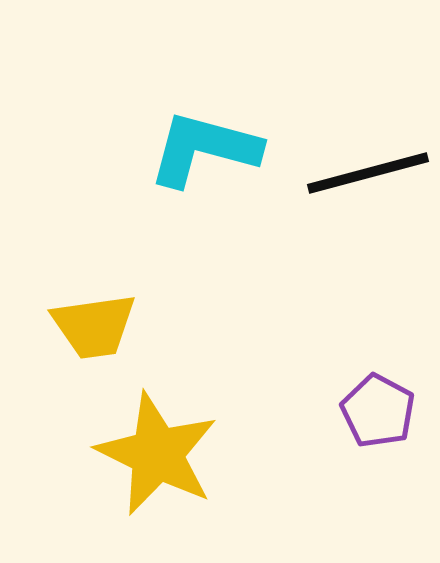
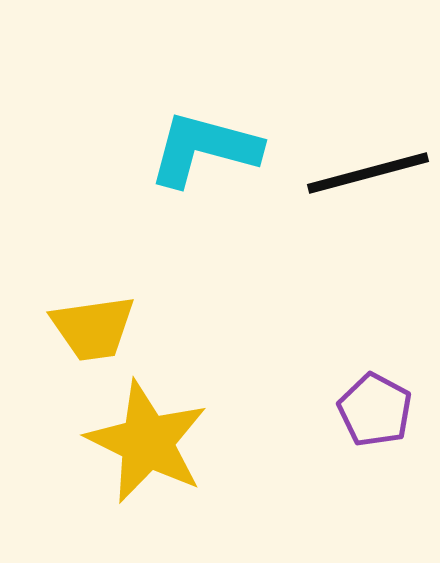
yellow trapezoid: moved 1 px left, 2 px down
purple pentagon: moved 3 px left, 1 px up
yellow star: moved 10 px left, 12 px up
